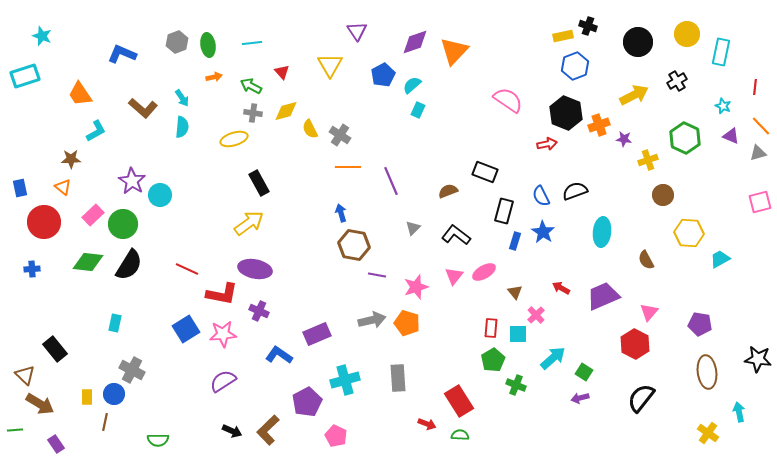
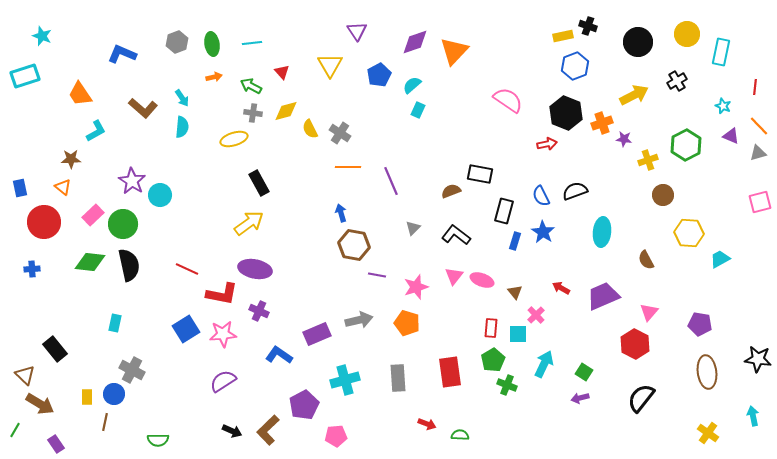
green ellipse at (208, 45): moved 4 px right, 1 px up
blue pentagon at (383, 75): moved 4 px left
orange cross at (599, 125): moved 3 px right, 2 px up
orange line at (761, 126): moved 2 px left
gray cross at (340, 135): moved 2 px up
green hexagon at (685, 138): moved 1 px right, 7 px down; rotated 8 degrees clockwise
black rectangle at (485, 172): moved 5 px left, 2 px down; rotated 10 degrees counterclockwise
brown semicircle at (448, 191): moved 3 px right
green diamond at (88, 262): moved 2 px right
black semicircle at (129, 265): rotated 44 degrees counterclockwise
pink ellipse at (484, 272): moved 2 px left, 8 px down; rotated 50 degrees clockwise
gray arrow at (372, 320): moved 13 px left
cyan arrow at (553, 358): moved 9 px left, 6 px down; rotated 24 degrees counterclockwise
green cross at (516, 385): moved 9 px left
red rectangle at (459, 401): moved 9 px left, 29 px up; rotated 24 degrees clockwise
purple pentagon at (307, 402): moved 3 px left, 3 px down
cyan arrow at (739, 412): moved 14 px right, 4 px down
green line at (15, 430): rotated 56 degrees counterclockwise
pink pentagon at (336, 436): rotated 30 degrees counterclockwise
